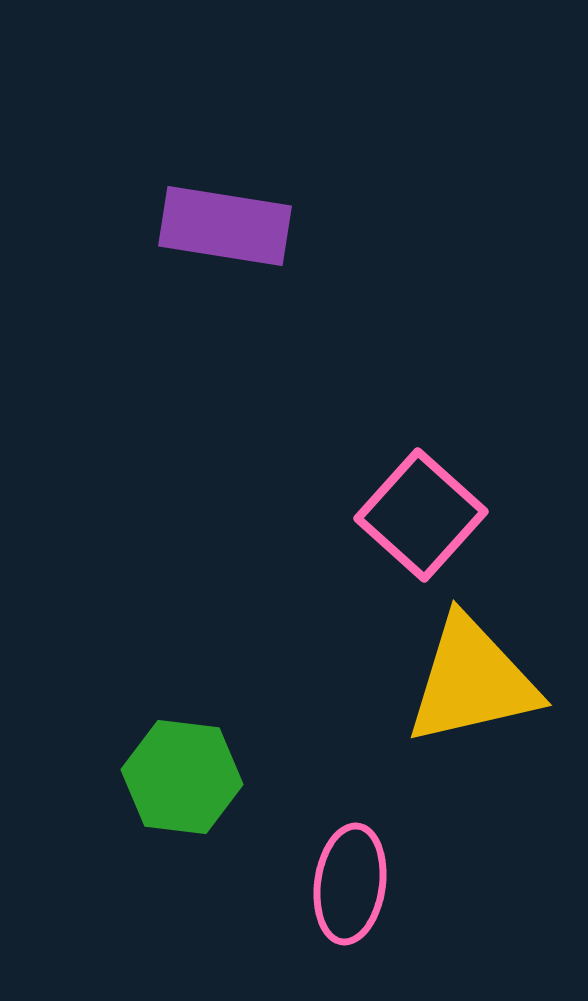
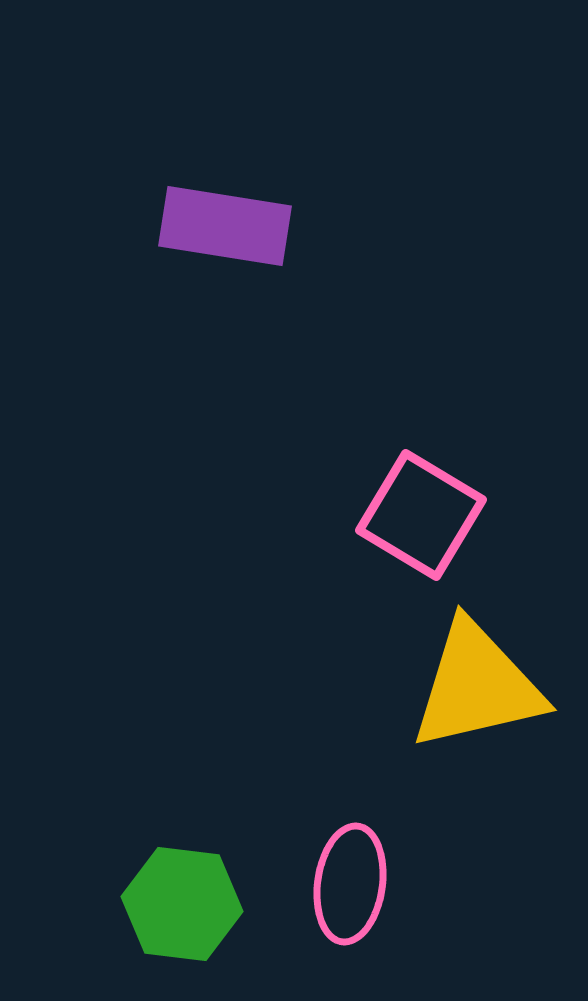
pink square: rotated 11 degrees counterclockwise
yellow triangle: moved 5 px right, 5 px down
green hexagon: moved 127 px down
